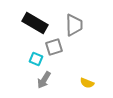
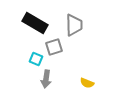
gray arrow: moved 2 px right, 1 px up; rotated 24 degrees counterclockwise
